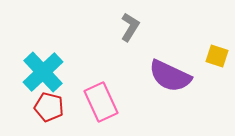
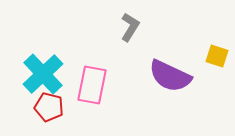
cyan cross: moved 2 px down
pink rectangle: moved 9 px left, 17 px up; rotated 36 degrees clockwise
